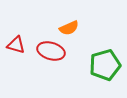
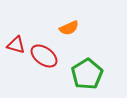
red ellipse: moved 7 px left, 5 px down; rotated 20 degrees clockwise
green pentagon: moved 18 px left, 9 px down; rotated 16 degrees counterclockwise
